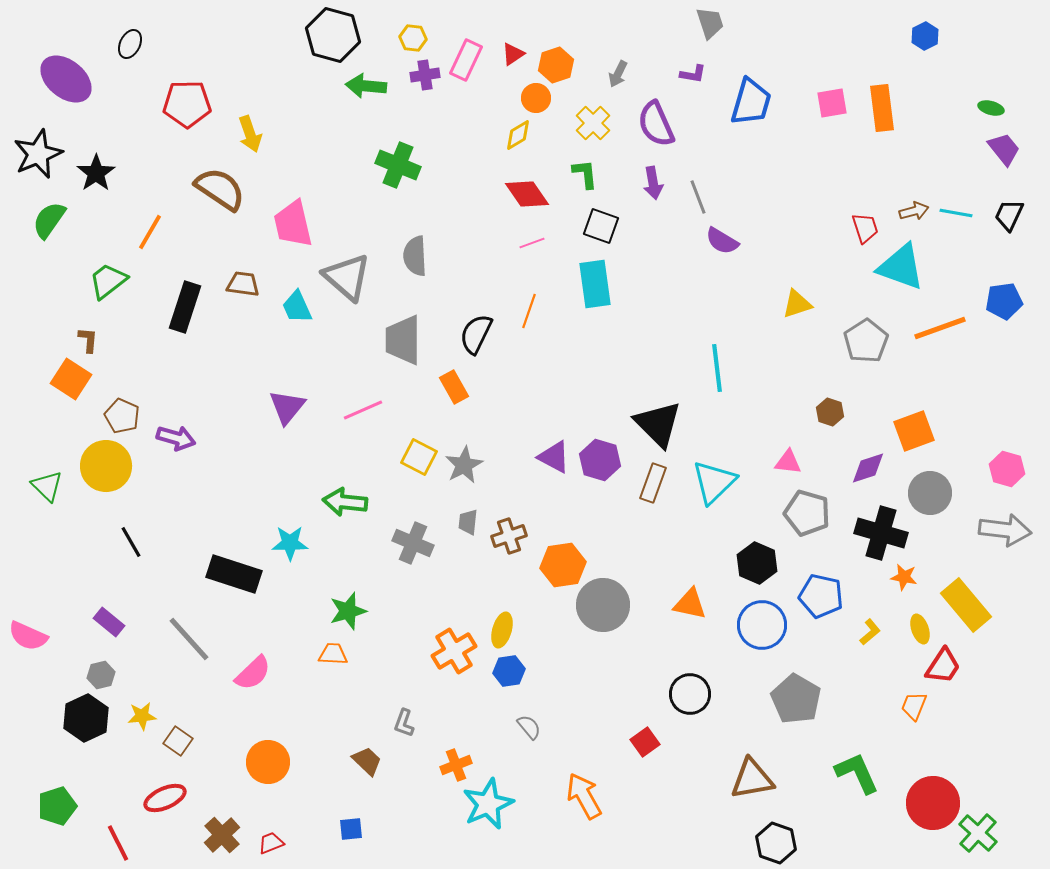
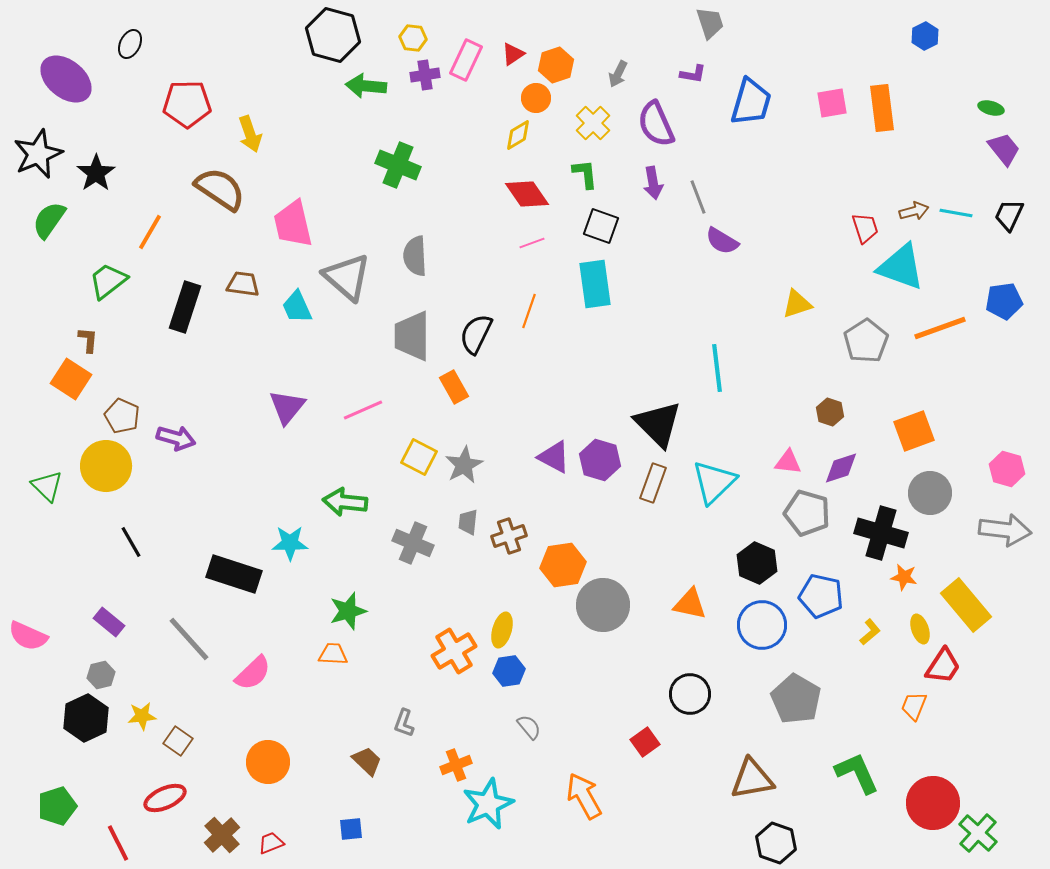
gray trapezoid at (403, 340): moved 9 px right, 4 px up
purple diamond at (868, 468): moved 27 px left
